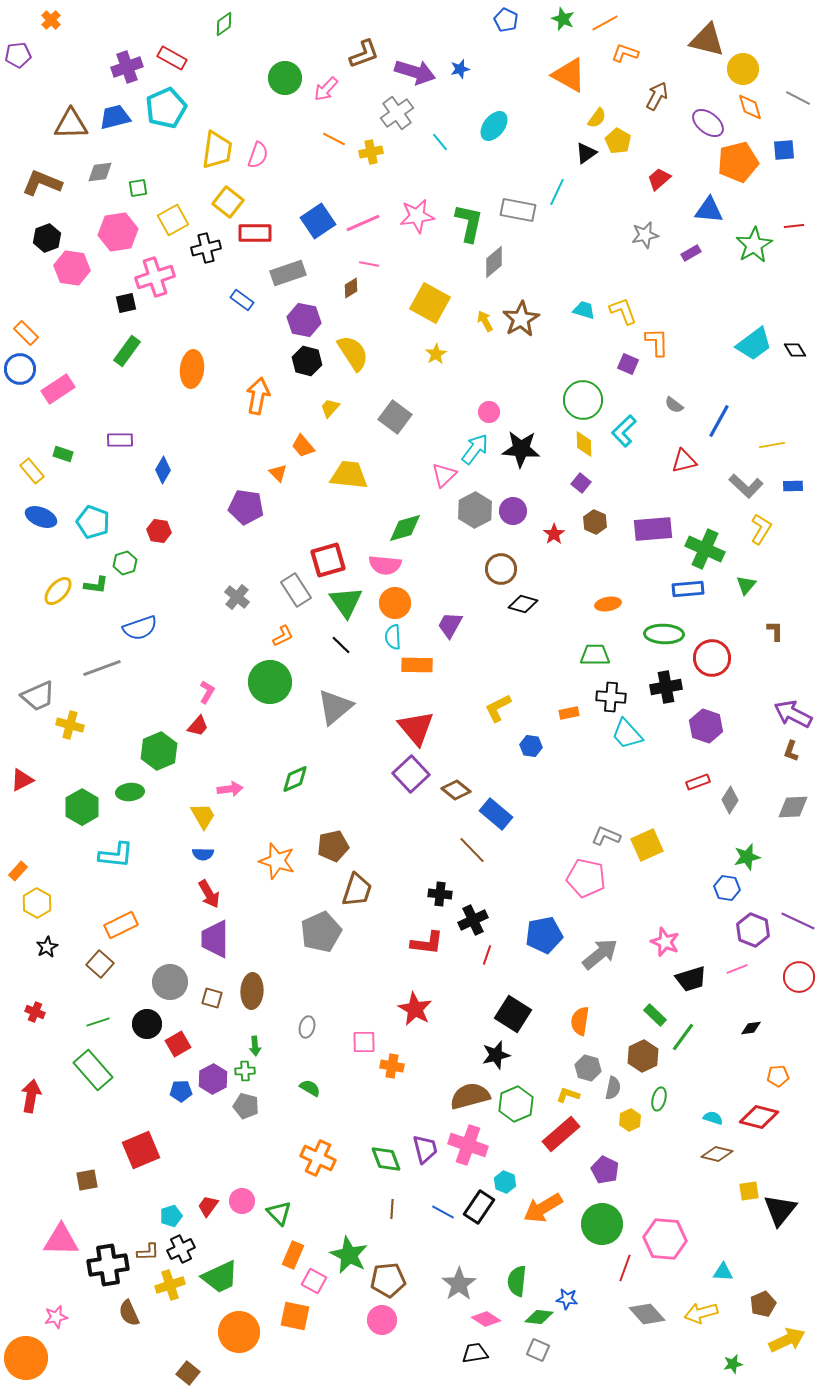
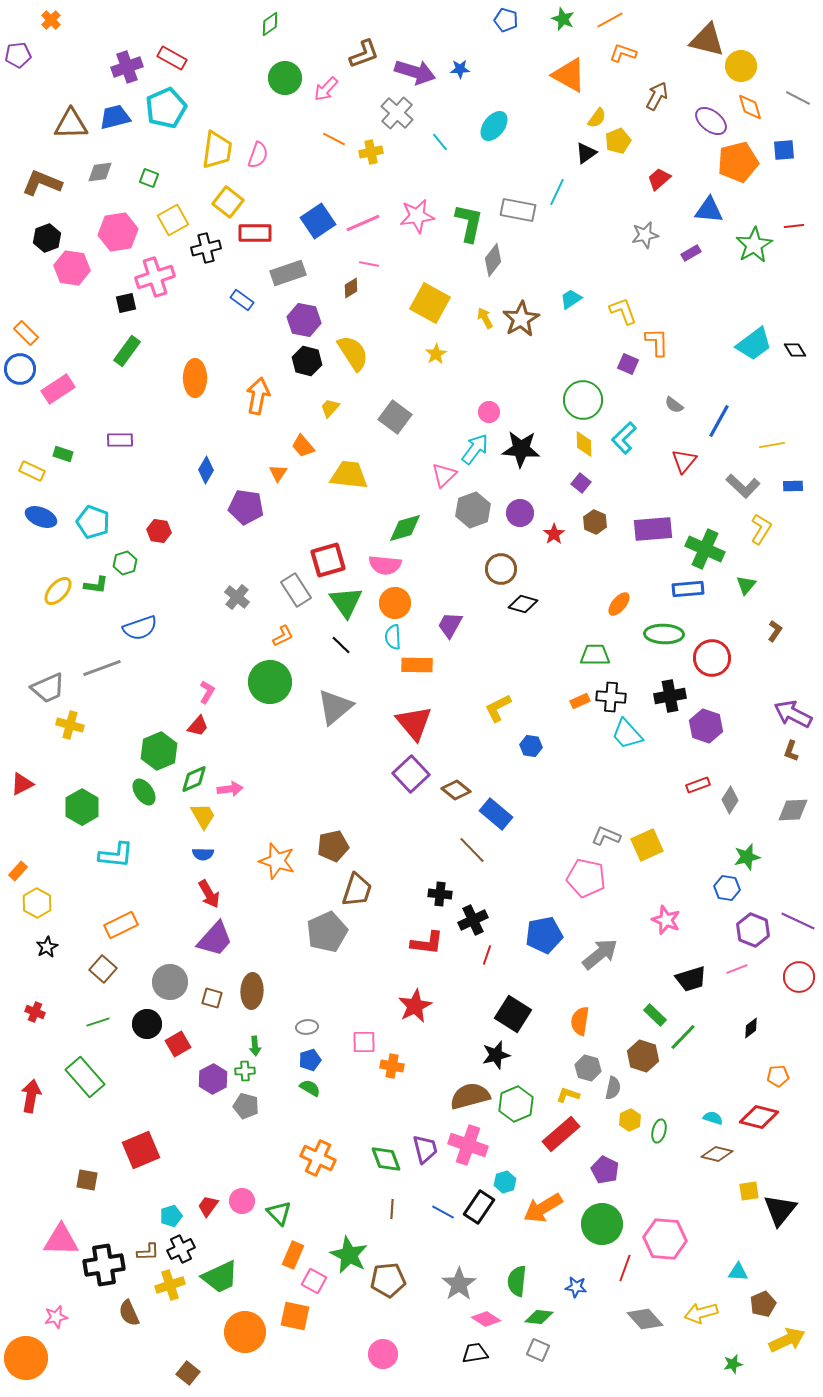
blue pentagon at (506, 20): rotated 10 degrees counterclockwise
orange line at (605, 23): moved 5 px right, 3 px up
green diamond at (224, 24): moved 46 px right
orange L-shape at (625, 53): moved 2 px left
blue star at (460, 69): rotated 12 degrees clockwise
yellow circle at (743, 69): moved 2 px left, 3 px up
gray cross at (397, 113): rotated 12 degrees counterclockwise
purple ellipse at (708, 123): moved 3 px right, 2 px up
yellow pentagon at (618, 141): rotated 20 degrees clockwise
green square at (138, 188): moved 11 px right, 10 px up; rotated 30 degrees clockwise
gray diamond at (494, 262): moved 1 px left, 2 px up; rotated 12 degrees counterclockwise
cyan trapezoid at (584, 310): moved 13 px left, 11 px up; rotated 50 degrees counterclockwise
yellow arrow at (485, 321): moved 3 px up
orange ellipse at (192, 369): moved 3 px right, 9 px down; rotated 6 degrees counterclockwise
cyan L-shape at (624, 431): moved 7 px down
red triangle at (684, 461): rotated 36 degrees counterclockwise
blue diamond at (163, 470): moved 43 px right
yellow rectangle at (32, 471): rotated 25 degrees counterclockwise
orange triangle at (278, 473): rotated 18 degrees clockwise
gray L-shape at (746, 486): moved 3 px left
gray hexagon at (475, 510): moved 2 px left; rotated 8 degrees clockwise
purple circle at (513, 511): moved 7 px right, 2 px down
orange ellipse at (608, 604): moved 11 px right; rotated 40 degrees counterclockwise
brown L-shape at (775, 631): rotated 35 degrees clockwise
black cross at (666, 687): moved 4 px right, 9 px down
gray trapezoid at (38, 696): moved 10 px right, 8 px up
orange rectangle at (569, 713): moved 11 px right, 12 px up; rotated 12 degrees counterclockwise
red triangle at (416, 728): moved 2 px left, 5 px up
green diamond at (295, 779): moved 101 px left
red triangle at (22, 780): moved 4 px down
red rectangle at (698, 782): moved 3 px down
green ellipse at (130, 792): moved 14 px right; rotated 60 degrees clockwise
gray diamond at (793, 807): moved 3 px down
gray pentagon at (321, 932): moved 6 px right
purple trapezoid at (215, 939): rotated 138 degrees counterclockwise
pink star at (665, 942): moved 1 px right, 22 px up
brown square at (100, 964): moved 3 px right, 5 px down
red star at (415, 1009): moved 3 px up; rotated 16 degrees clockwise
gray ellipse at (307, 1027): rotated 70 degrees clockwise
black diamond at (751, 1028): rotated 30 degrees counterclockwise
green line at (683, 1037): rotated 8 degrees clockwise
brown hexagon at (643, 1056): rotated 16 degrees counterclockwise
green rectangle at (93, 1070): moved 8 px left, 7 px down
blue pentagon at (181, 1091): moved 129 px right, 31 px up; rotated 15 degrees counterclockwise
green ellipse at (659, 1099): moved 32 px down
brown square at (87, 1180): rotated 20 degrees clockwise
cyan hexagon at (505, 1182): rotated 20 degrees clockwise
black cross at (108, 1265): moved 4 px left
cyan triangle at (723, 1272): moved 15 px right
blue star at (567, 1299): moved 9 px right, 12 px up
gray diamond at (647, 1314): moved 2 px left, 5 px down
pink circle at (382, 1320): moved 1 px right, 34 px down
orange circle at (239, 1332): moved 6 px right
